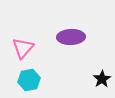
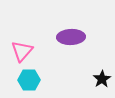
pink triangle: moved 1 px left, 3 px down
cyan hexagon: rotated 10 degrees clockwise
